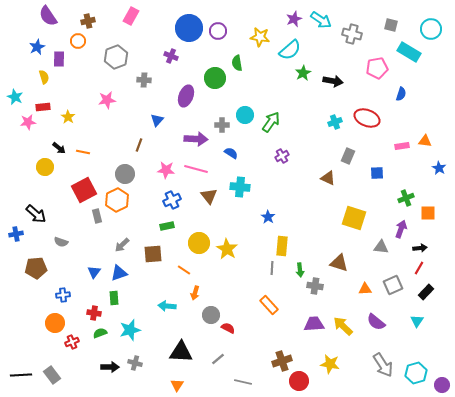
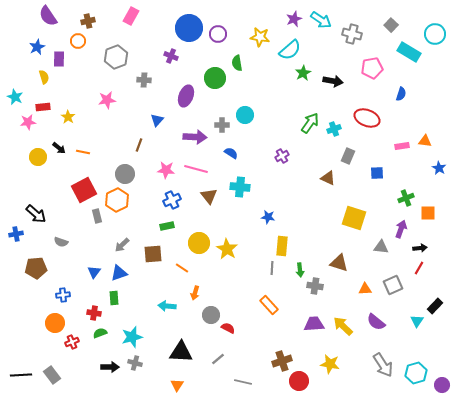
gray square at (391, 25): rotated 32 degrees clockwise
cyan circle at (431, 29): moved 4 px right, 5 px down
purple circle at (218, 31): moved 3 px down
pink pentagon at (377, 68): moved 5 px left
green arrow at (271, 122): moved 39 px right, 1 px down
cyan cross at (335, 122): moved 1 px left, 7 px down
purple arrow at (196, 139): moved 1 px left, 2 px up
yellow circle at (45, 167): moved 7 px left, 10 px up
blue star at (268, 217): rotated 24 degrees counterclockwise
orange line at (184, 270): moved 2 px left, 2 px up
black rectangle at (426, 292): moved 9 px right, 14 px down
cyan star at (130, 330): moved 2 px right, 7 px down
